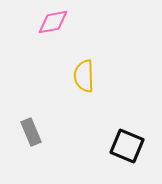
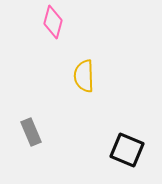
pink diamond: rotated 64 degrees counterclockwise
black square: moved 4 px down
